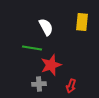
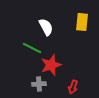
green line: rotated 18 degrees clockwise
red arrow: moved 2 px right, 1 px down
